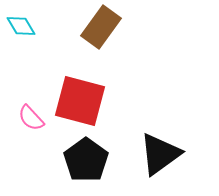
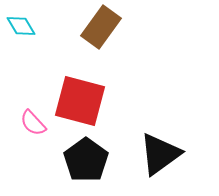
pink semicircle: moved 2 px right, 5 px down
